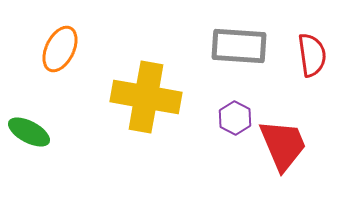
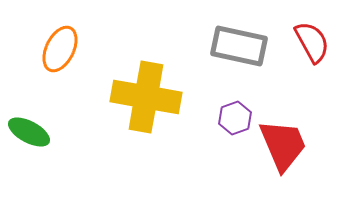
gray rectangle: rotated 8 degrees clockwise
red semicircle: moved 13 px up; rotated 21 degrees counterclockwise
purple hexagon: rotated 12 degrees clockwise
